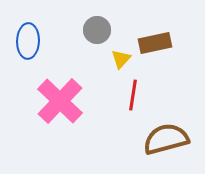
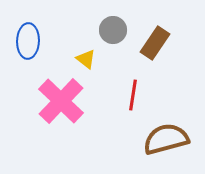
gray circle: moved 16 px right
brown rectangle: rotated 44 degrees counterclockwise
yellow triangle: moved 35 px left; rotated 35 degrees counterclockwise
pink cross: moved 1 px right
